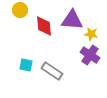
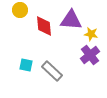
purple triangle: moved 1 px left
purple cross: rotated 18 degrees clockwise
gray rectangle: rotated 10 degrees clockwise
